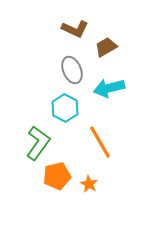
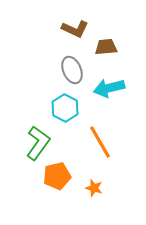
brown trapezoid: rotated 25 degrees clockwise
orange star: moved 5 px right, 4 px down; rotated 12 degrees counterclockwise
